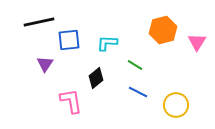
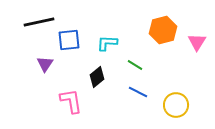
black diamond: moved 1 px right, 1 px up
